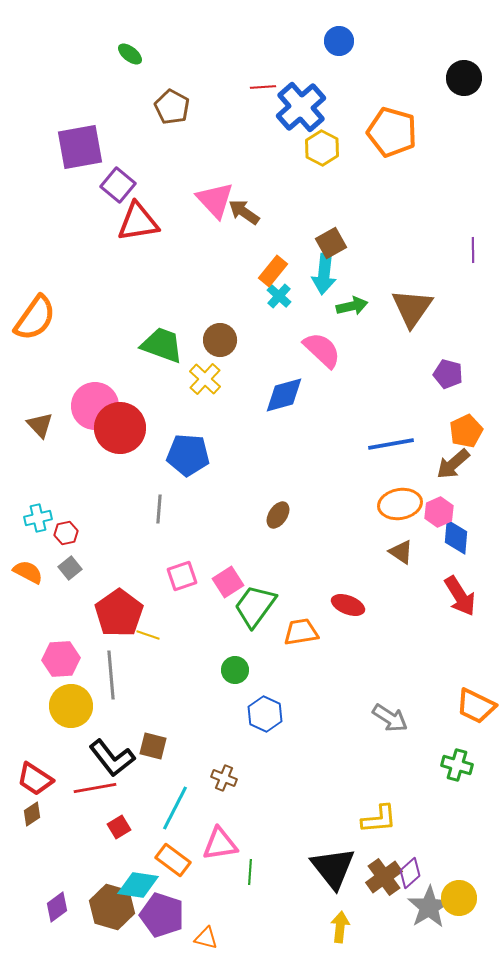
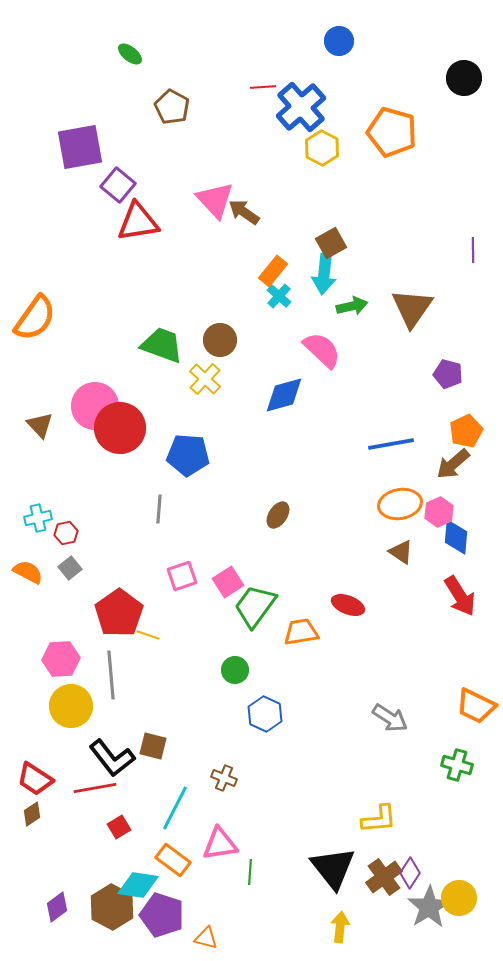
purple diamond at (410, 873): rotated 16 degrees counterclockwise
brown hexagon at (112, 907): rotated 12 degrees clockwise
